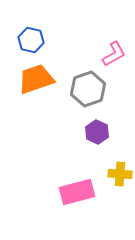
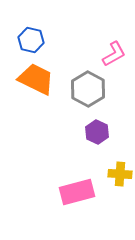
orange trapezoid: rotated 45 degrees clockwise
gray hexagon: rotated 12 degrees counterclockwise
